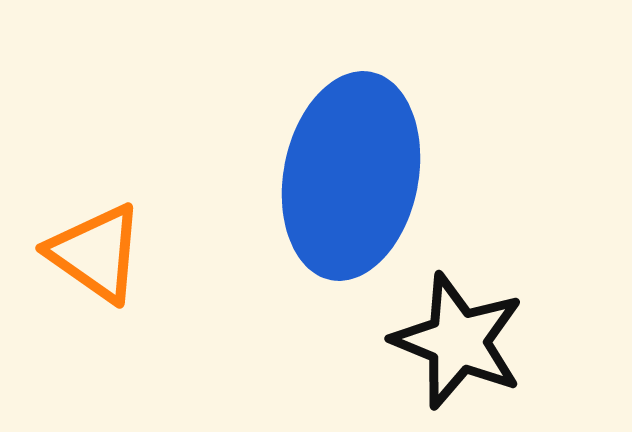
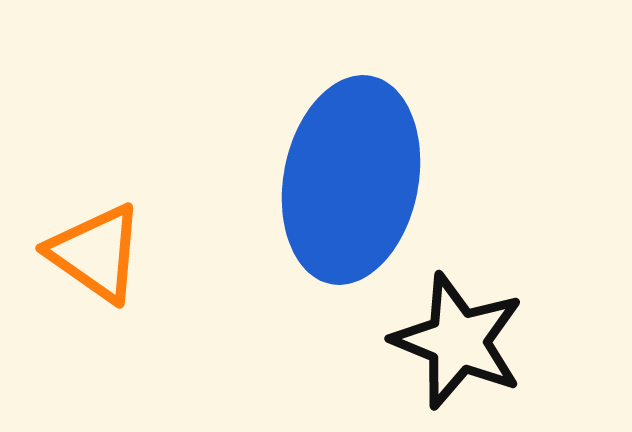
blue ellipse: moved 4 px down
